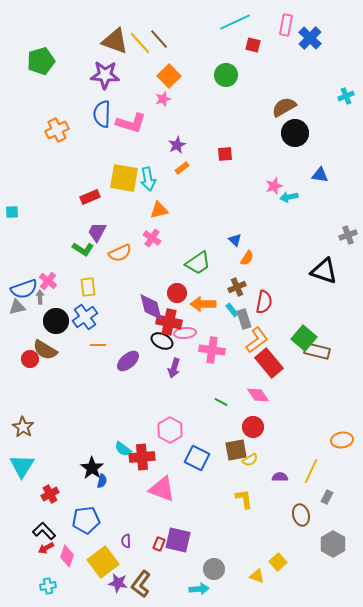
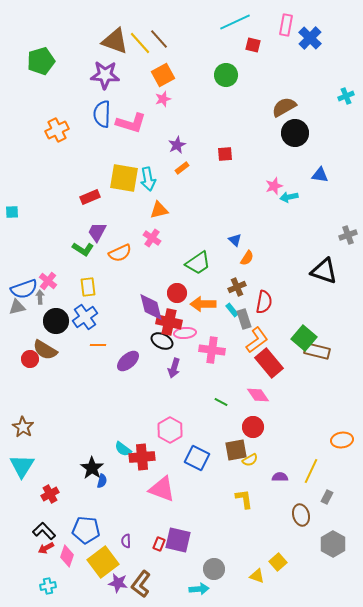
orange square at (169, 76): moved 6 px left, 1 px up; rotated 15 degrees clockwise
blue pentagon at (86, 520): moved 10 px down; rotated 12 degrees clockwise
